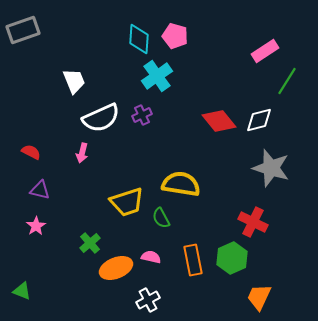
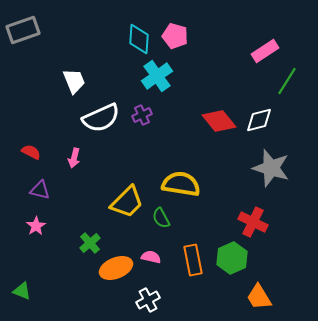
pink arrow: moved 8 px left, 5 px down
yellow trapezoid: rotated 27 degrees counterclockwise
orange trapezoid: rotated 56 degrees counterclockwise
